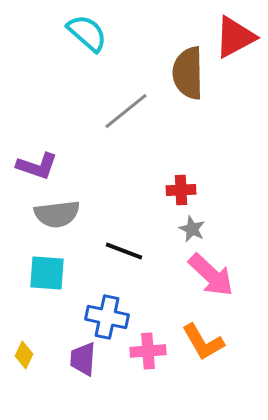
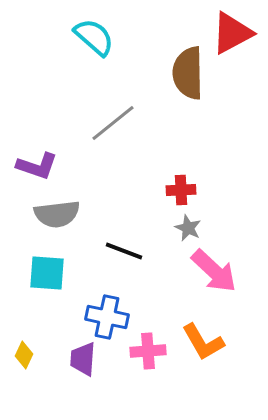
cyan semicircle: moved 7 px right, 4 px down
red triangle: moved 3 px left, 4 px up
gray line: moved 13 px left, 12 px down
gray star: moved 4 px left, 1 px up
pink arrow: moved 3 px right, 4 px up
